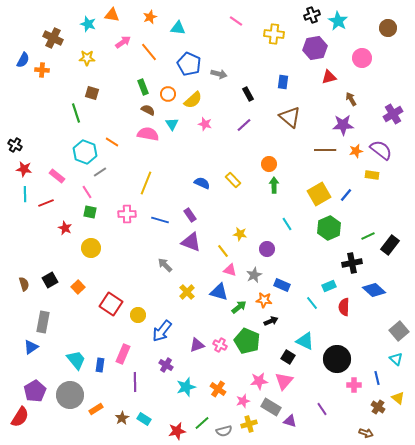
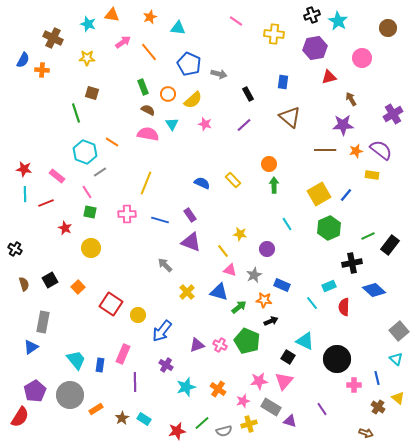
black cross at (15, 145): moved 104 px down
